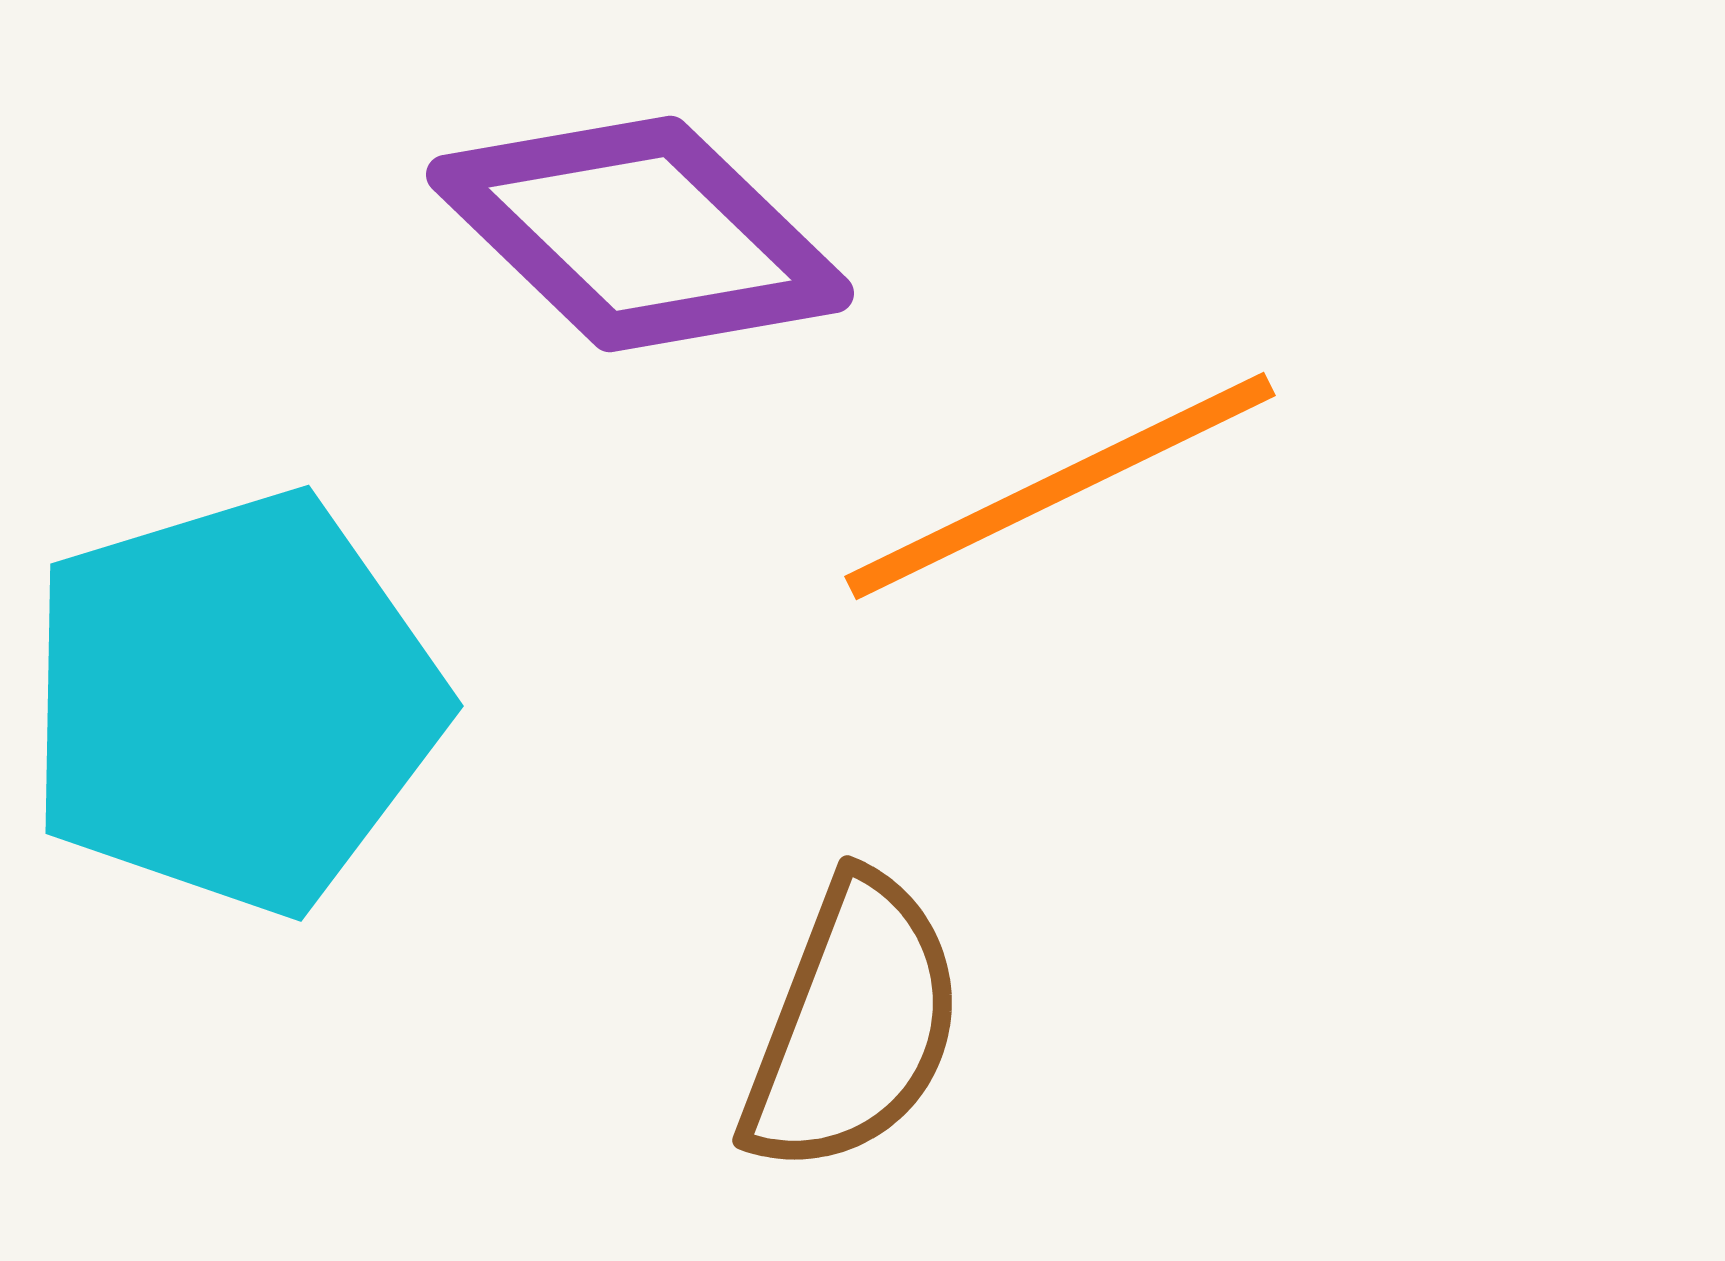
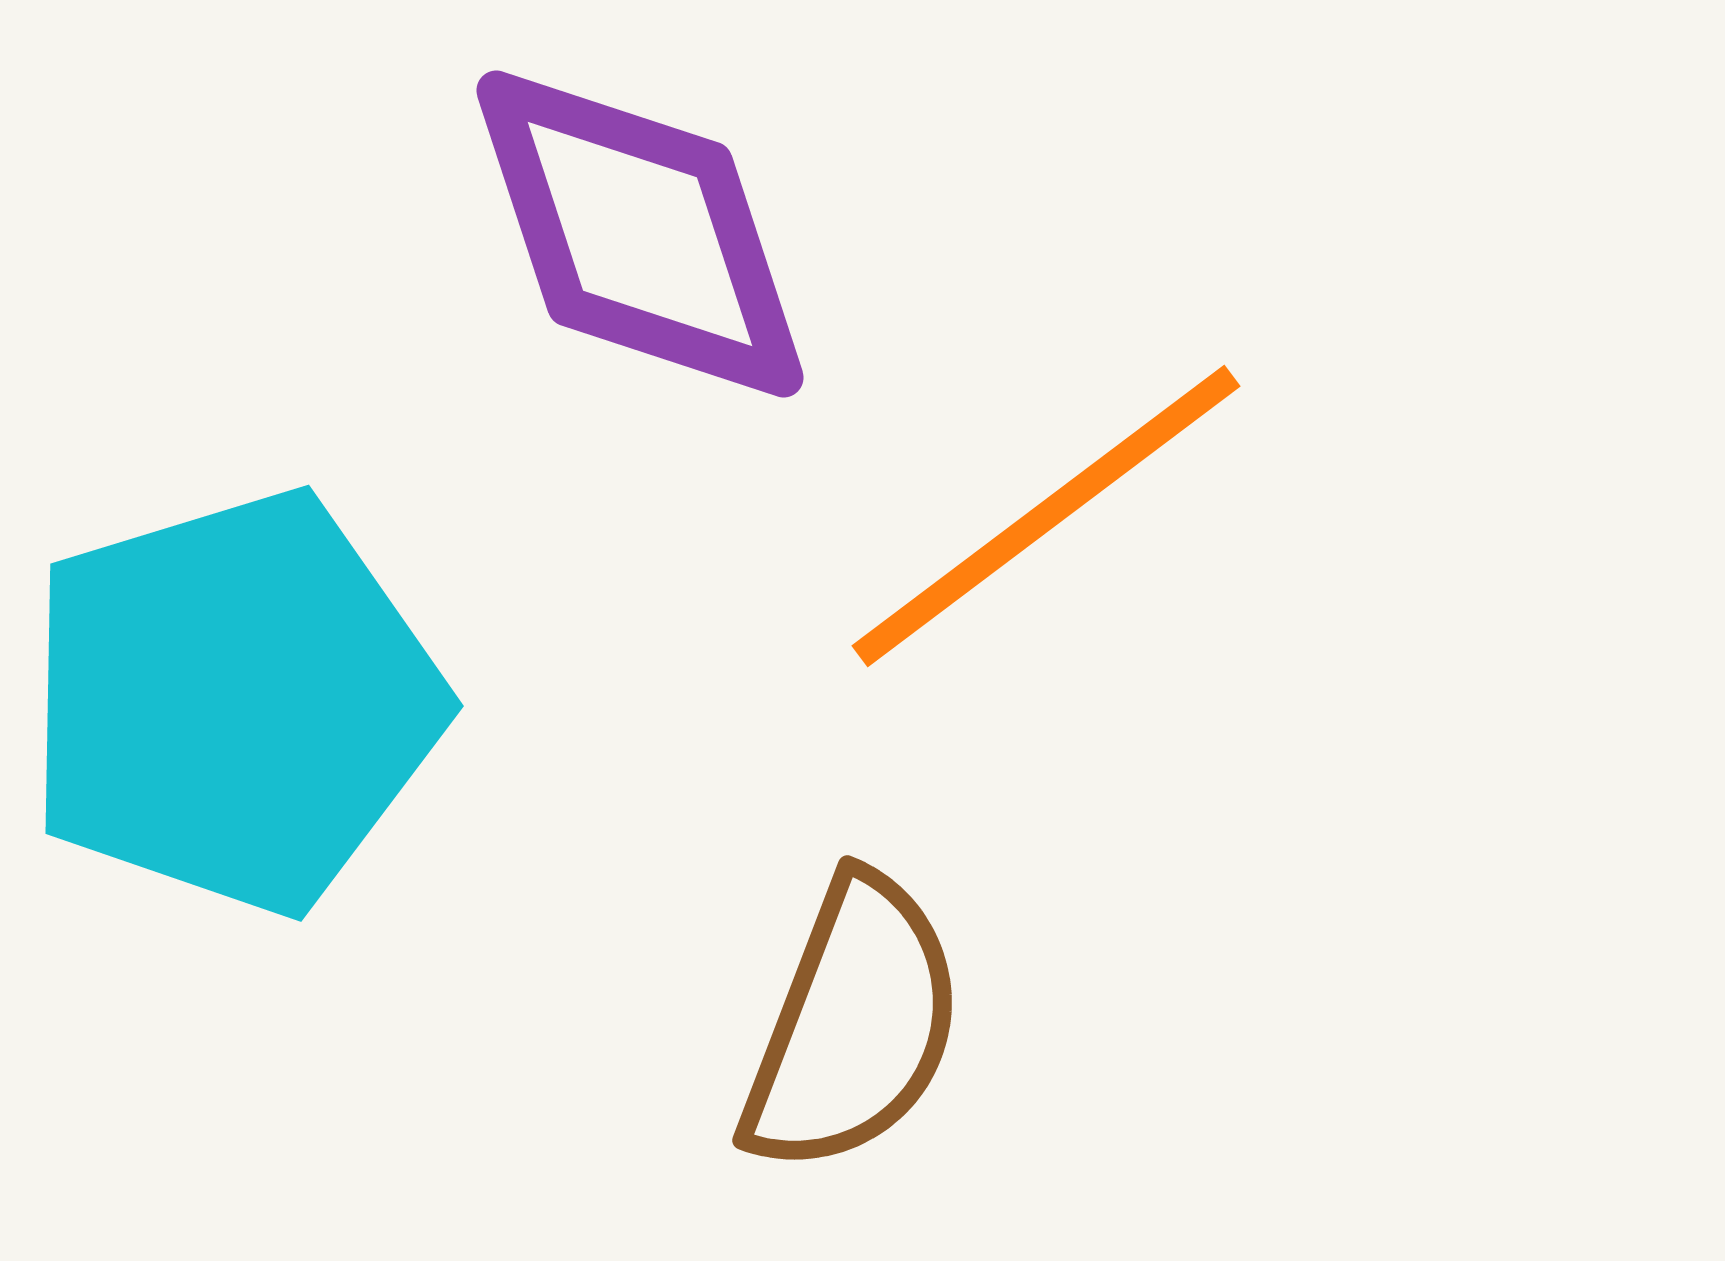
purple diamond: rotated 28 degrees clockwise
orange line: moved 14 px left, 30 px down; rotated 11 degrees counterclockwise
